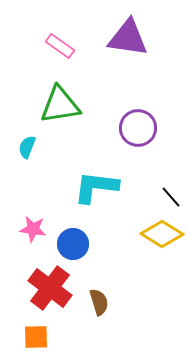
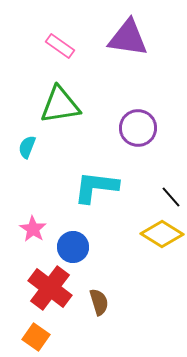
pink star: rotated 24 degrees clockwise
blue circle: moved 3 px down
orange square: rotated 36 degrees clockwise
